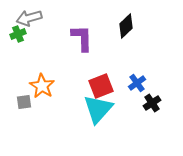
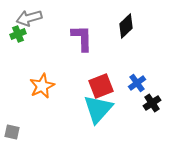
orange star: rotated 15 degrees clockwise
gray square: moved 12 px left, 30 px down; rotated 21 degrees clockwise
